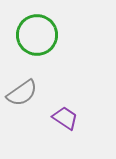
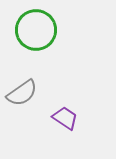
green circle: moved 1 px left, 5 px up
